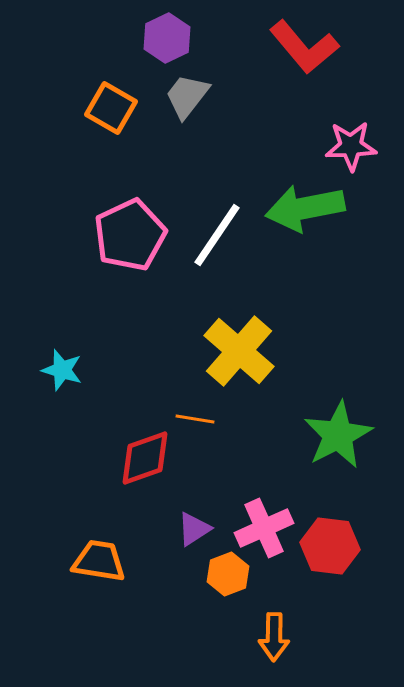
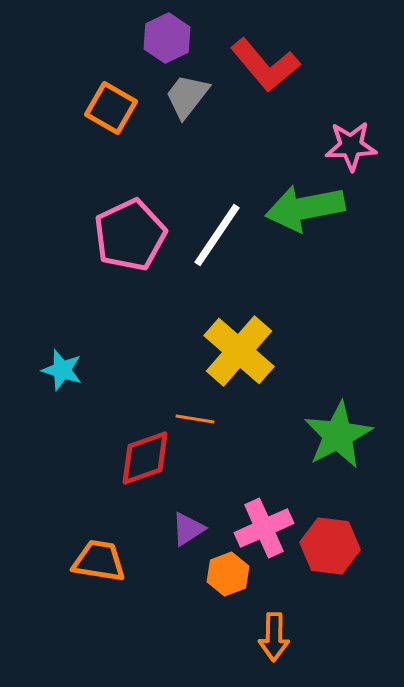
red L-shape: moved 39 px left, 18 px down
purple triangle: moved 6 px left
